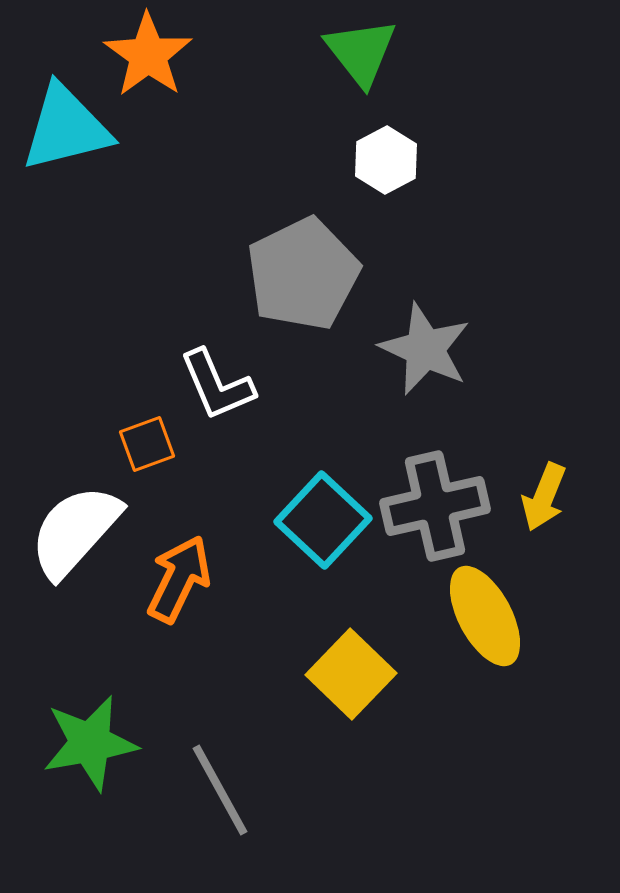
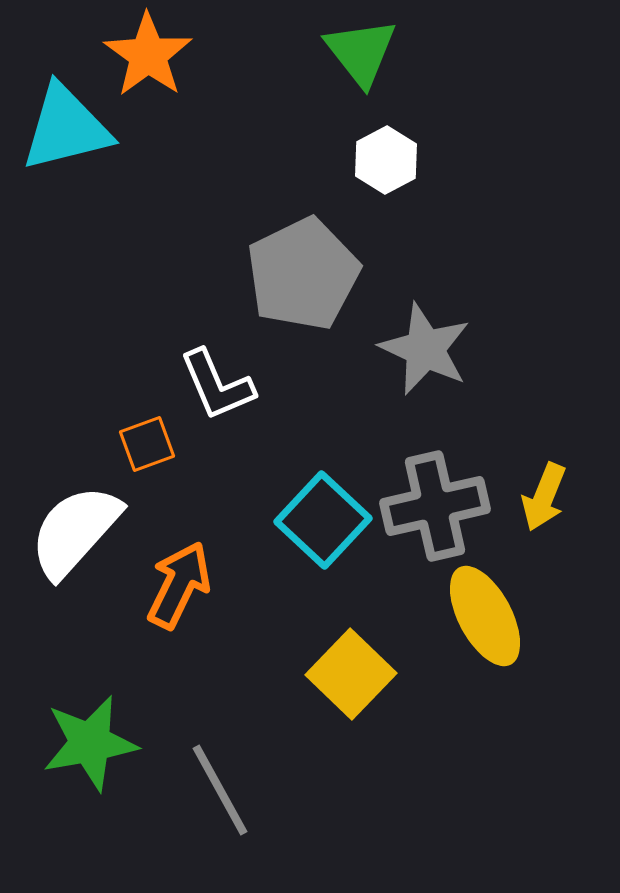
orange arrow: moved 6 px down
